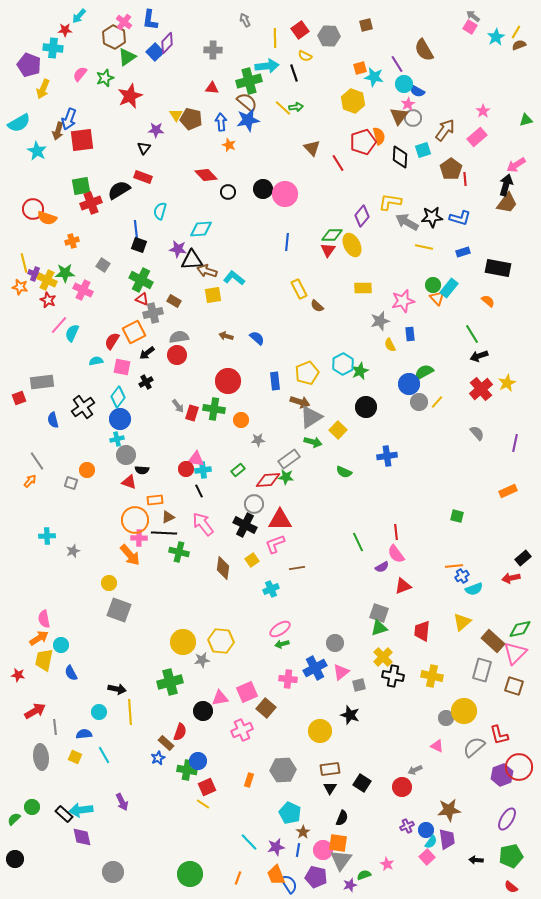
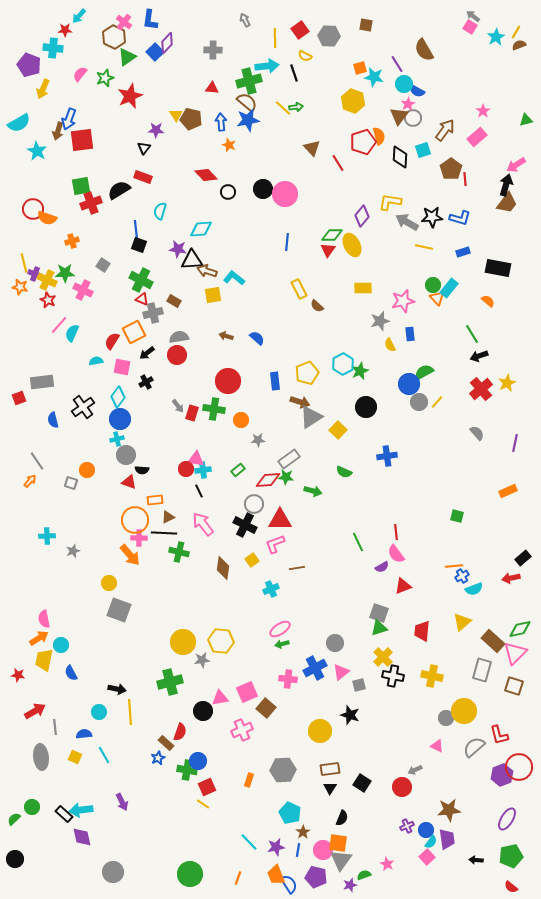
brown square at (366, 25): rotated 24 degrees clockwise
green arrow at (313, 442): moved 49 px down
